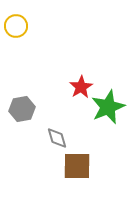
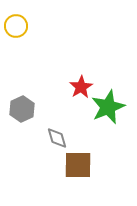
gray hexagon: rotated 15 degrees counterclockwise
brown square: moved 1 px right, 1 px up
